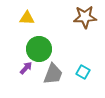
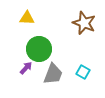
brown star: moved 1 px left, 6 px down; rotated 25 degrees clockwise
